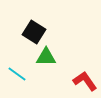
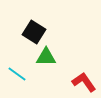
red L-shape: moved 1 px left, 1 px down
